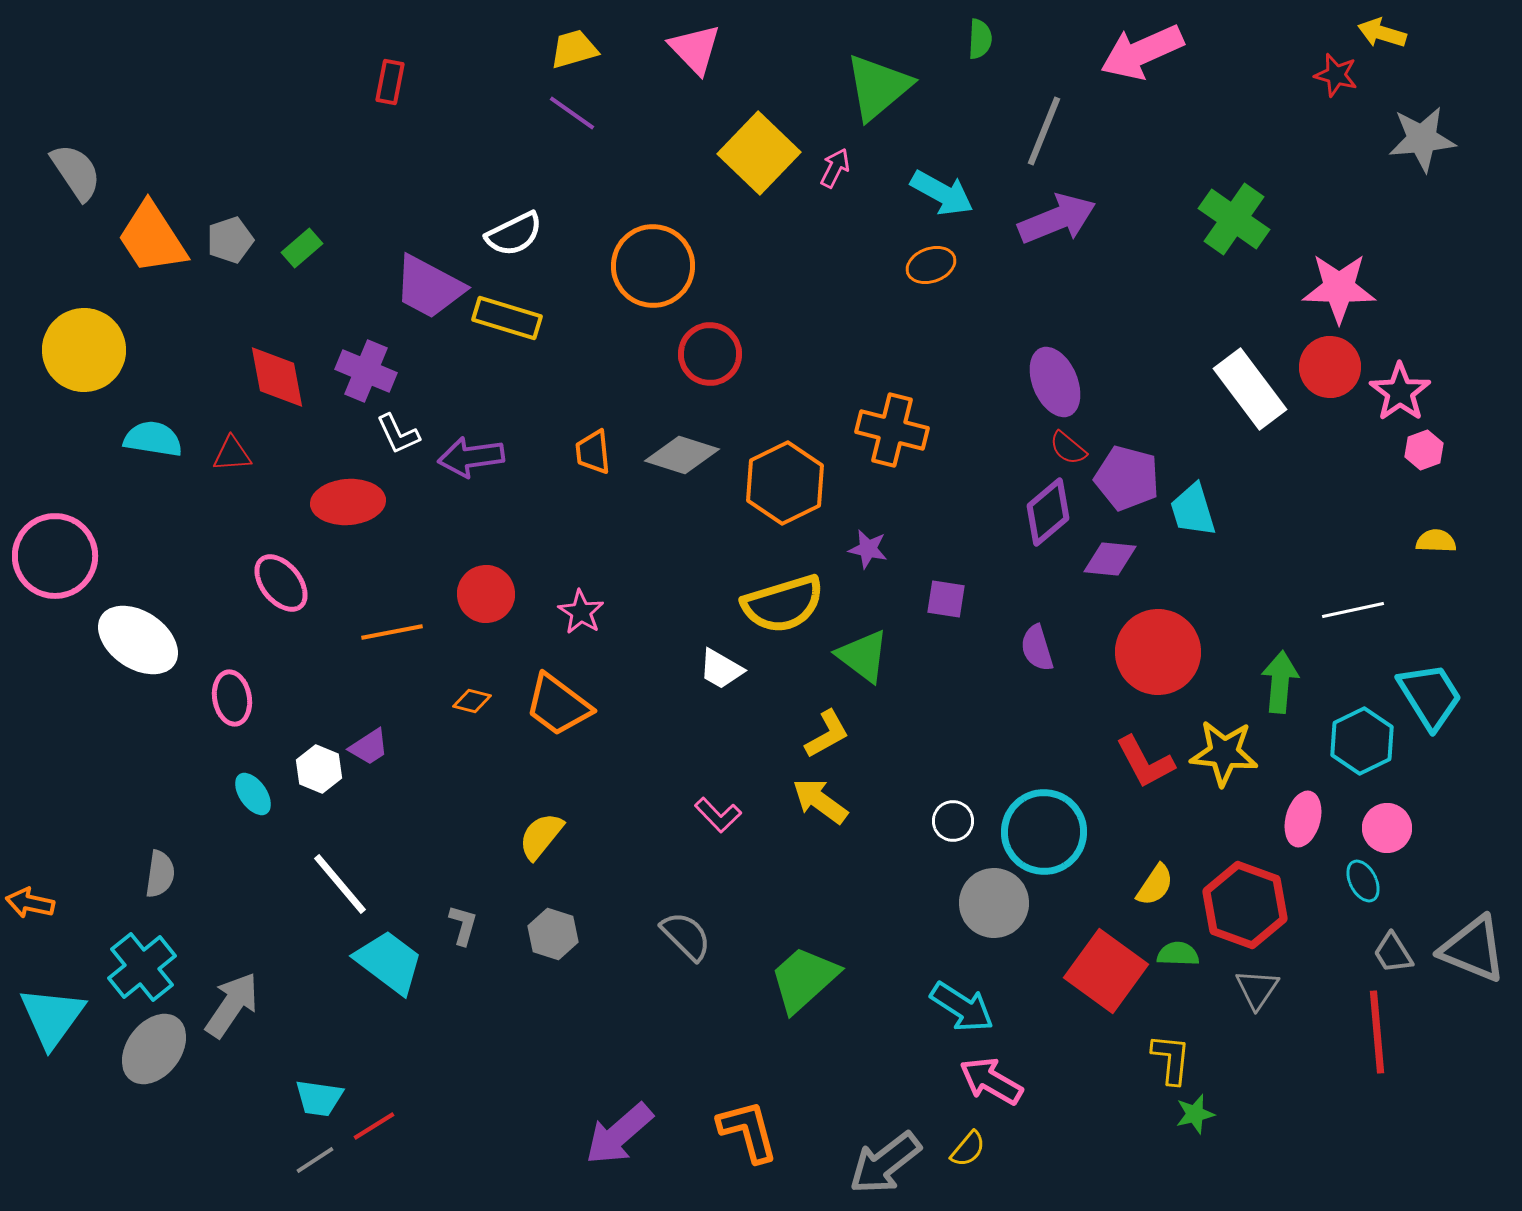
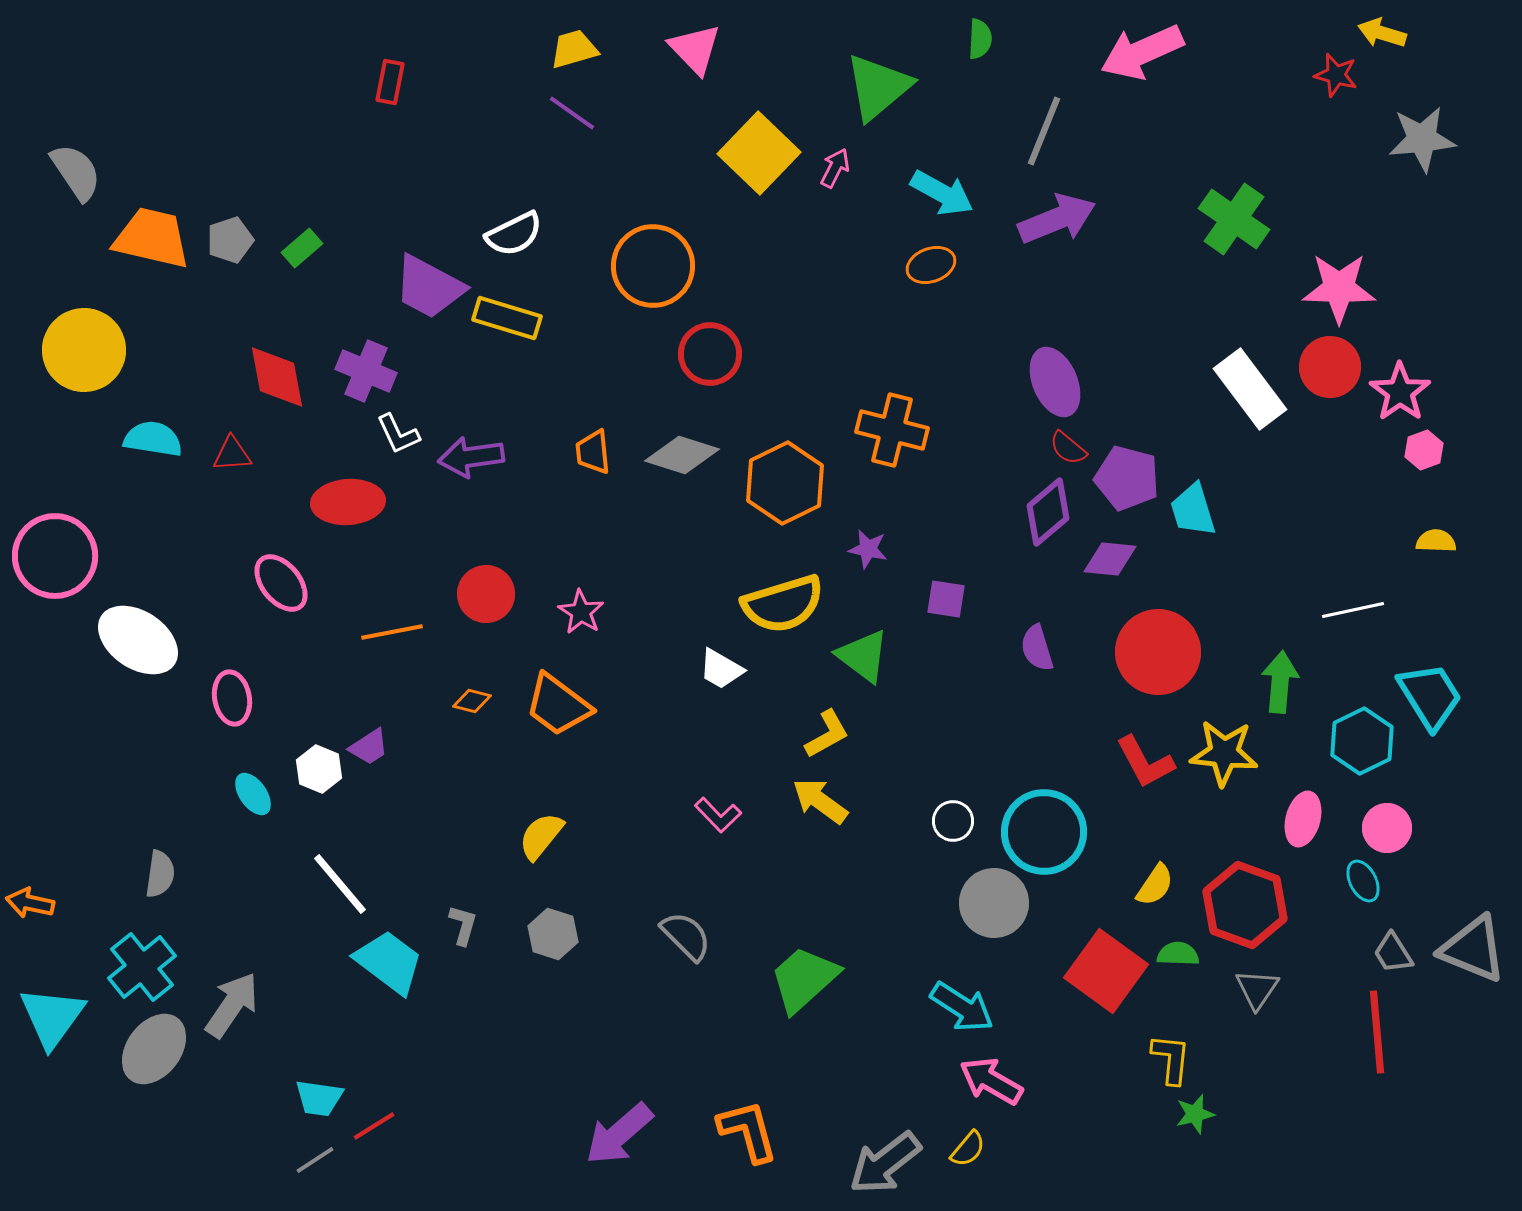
orange trapezoid at (152, 238): rotated 136 degrees clockwise
